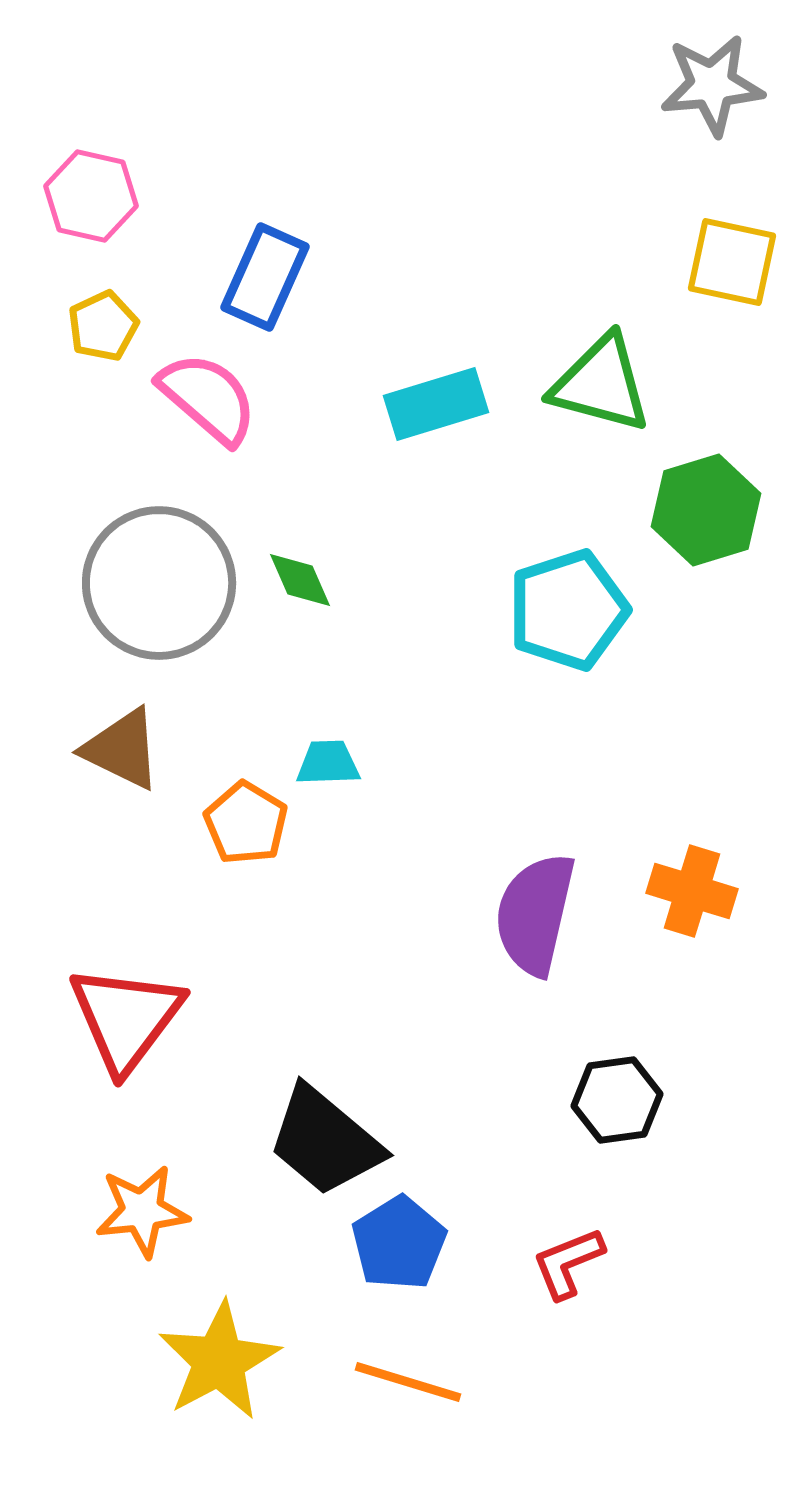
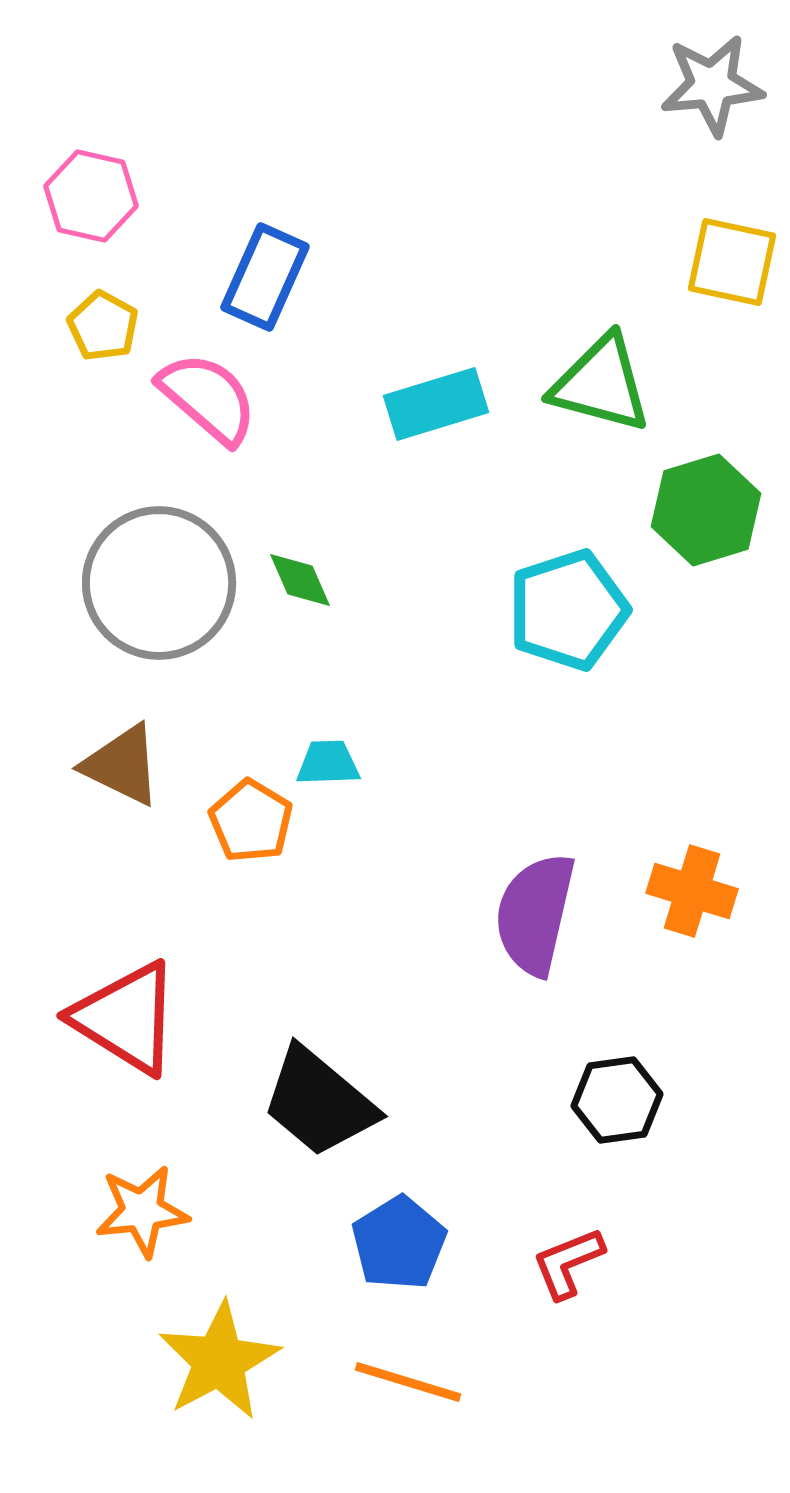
yellow pentagon: rotated 18 degrees counterclockwise
brown triangle: moved 16 px down
orange pentagon: moved 5 px right, 2 px up
red triangle: rotated 35 degrees counterclockwise
black trapezoid: moved 6 px left, 39 px up
